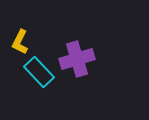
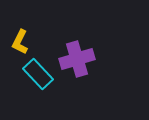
cyan rectangle: moved 1 px left, 2 px down
